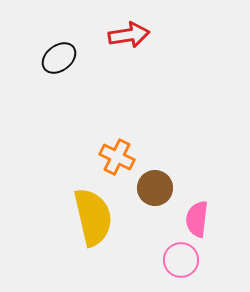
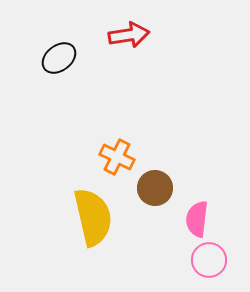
pink circle: moved 28 px right
